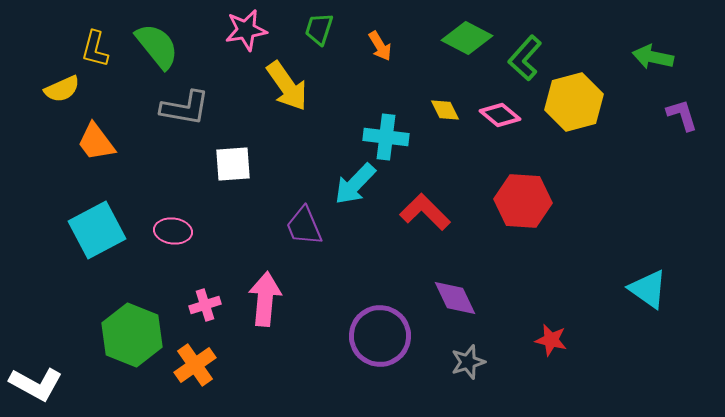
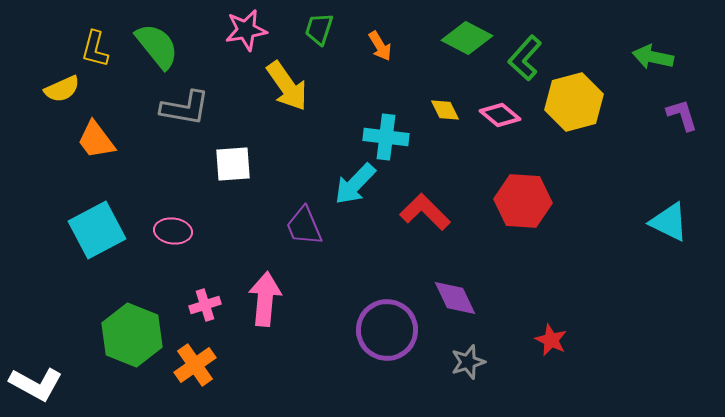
orange trapezoid: moved 2 px up
cyan triangle: moved 21 px right, 67 px up; rotated 9 degrees counterclockwise
purple circle: moved 7 px right, 6 px up
red star: rotated 12 degrees clockwise
